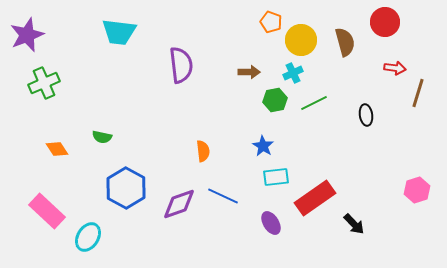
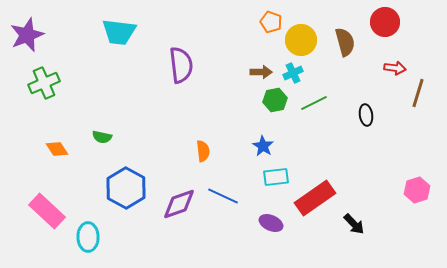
brown arrow: moved 12 px right
purple ellipse: rotated 35 degrees counterclockwise
cyan ellipse: rotated 32 degrees counterclockwise
